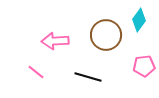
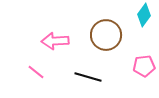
cyan diamond: moved 5 px right, 5 px up
